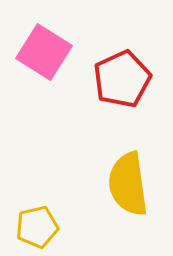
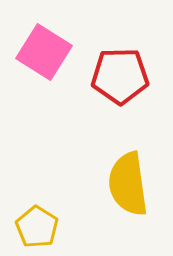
red pentagon: moved 2 px left, 3 px up; rotated 24 degrees clockwise
yellow pentagon: rotated 27 degrees counterclockwise
